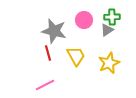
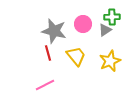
pink circle: moved 1 px left, 4 px down
gray triangle: moved 2 px left
yellow trapezoid: rotated 10 degrees counterclockwise
yellow star: moved 1 px right, 2 px up
